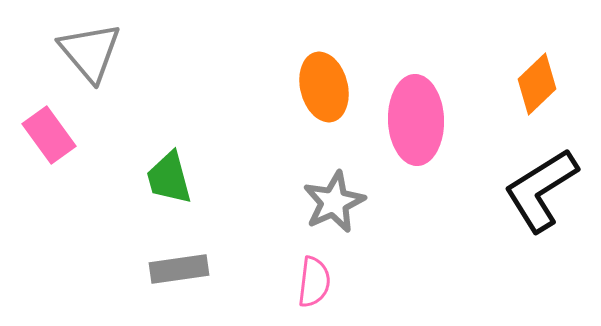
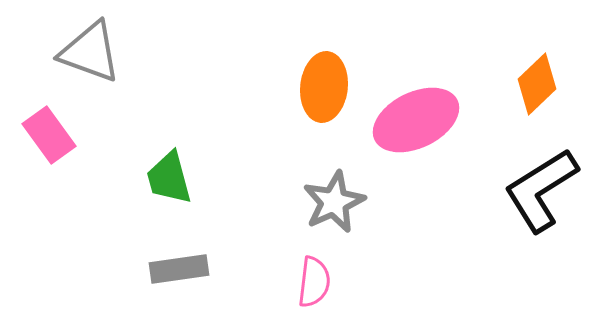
gray triangle: rotated 30 degrees counterclockwise
orange ellipse: rotated 20 degrees clockwise
pink ellipse: rotated 66 degrees clockwise
